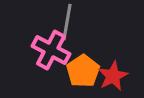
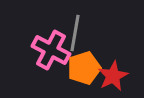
gray line: moved 8 px right, 11 px down
orange pentagon: moved 1 px right, 3 px up; rotated 16 degrees clockwise
